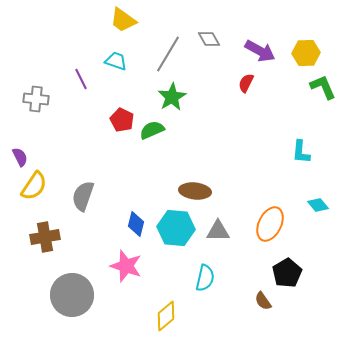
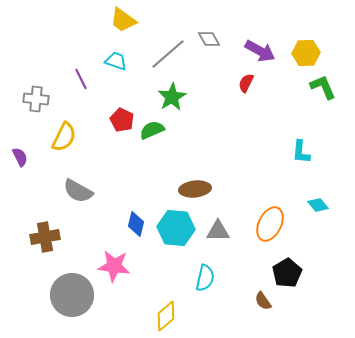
gray line: rotated 18 degrees clockwise
yellow semicircle: moved 30 px right, 49 px up; rotated 8 degrees counterclockwise
brown ellipse: moved 2 px up; rotated 12 degrees counterclockwise
gray semicircle: moved 5 px left, 5 px up; rotated 80 degrees counterclockwise
pink star: moved 12 px left; rotated 12 degrees counterclockwise
